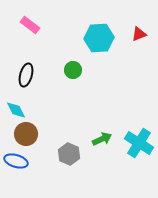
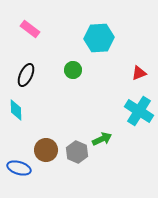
pink rectangle: moved 4 px down
red triangle: moved 39 px down
black ellipse: rotated 10 degrees clockwise
cyan diamond: rotated 25 degrees clockwise
brown circle: moved 20 px right, 16 px down
cyan cross: moved 32 px up
gray hexagon: moved 8 px right, 2 px up
blue ellipse: moved 3 px right, 7 px down
